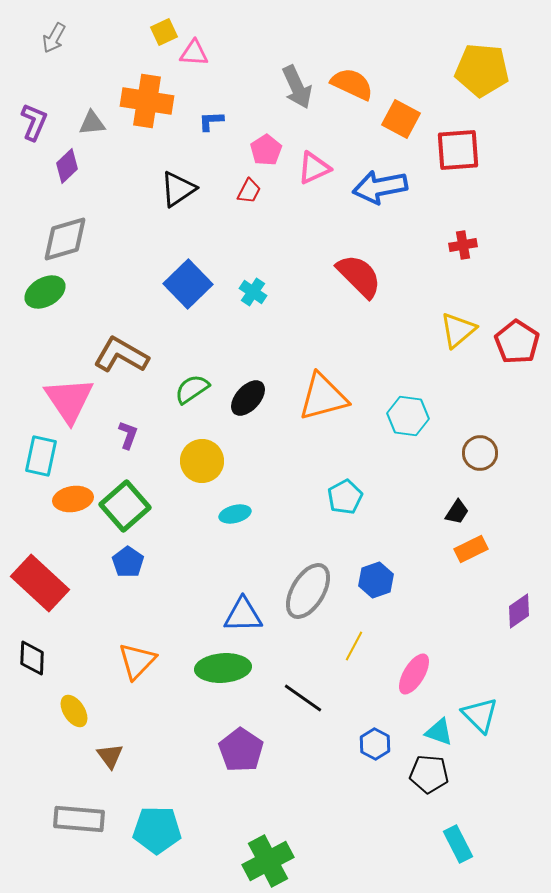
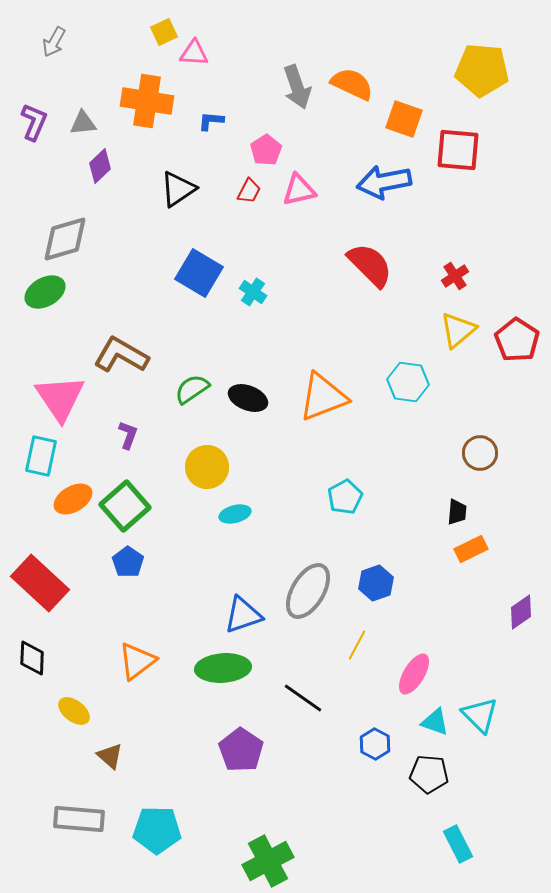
gray arrow at (54, 38): moved 4 px down
gray arrow at (297, 87): rotated 6 degrees clockwise
orange square at (401, 119): moved 3 px right; rotated 9 degrees counterclockwise
blue L-shape at (211, 121): rotated 8 degrees clockwise
gray triangle at (92, 123): moved 9 px left
red square at (458, 150): rotated 9 degrees clockwise
purple diamond at (67, 166): moved 33 px right
pink triangle at (314, 168): moved 15 px left, 22 px down; rotated 12 degrees clockwise
blue arrow at (380, 187): moved 4 px right, 5 px up
red cross at (463, 245): moved 8 px left, 31 px down; rotated 24 degrees counterclockwise
red semicircle at (359, 276): moved 11 px right, 11 px up
blue square at (188, 284): moved 11 px right, 11 px up; rotated 15 degrees counterclockwise
red pentagon at (517, 342): moved 2 px up
orange triangle at (323, 397): rotated 6 degrees counterclockwise
black ellipse at (248, 398): rotated 69 degrees clockwise
pink triangle at (69, 400): moved 9 px left, 2 px up
cyan hexagon at (408, 416): moved 34 px up
yellow circle at (202, 461): moved 5 px right, 6 px down
orange ellipse at (73, 499): rotated 21 degrees counterclockwise
black trapezoid at (457, 512): rotated 28 degrees counterclockwise
blue hexagon at (376, 580): moved 3 px down
purple diamond at (519, 611): moved 2 px right, 1 px down
blue triangle at (243, 615): rotated 18 degrees counterclockwise
yellow line at (354, 646): moved 3 px right, 1 px up
orange triangle at (137, 661): rotated 9 degrees clockwise
yellow ellipse at (74, 711): rotated 20 degrees counterclockwise
cyan triangle at (439, 732): moved 4 px left, 10 px up
brown triangle at (110, 756): rotated 12 degrees counterclockwise
